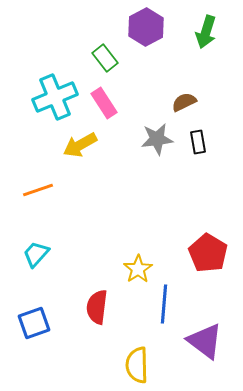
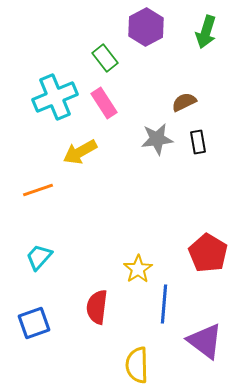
yellow arrow: moved 7 px down
cyan trapezoid: moved 3 px right, 3 px down
